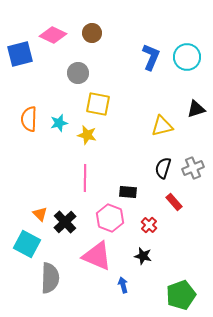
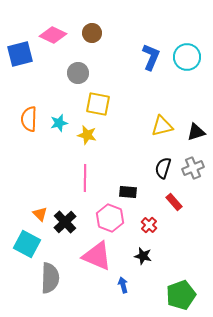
black triangle: moved 23 px down
